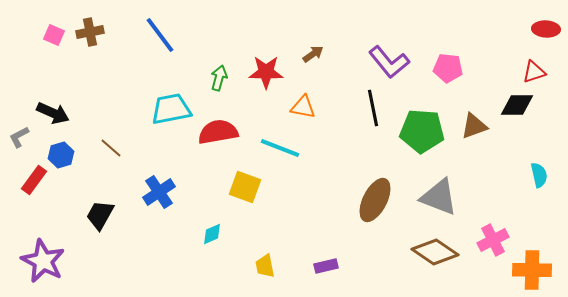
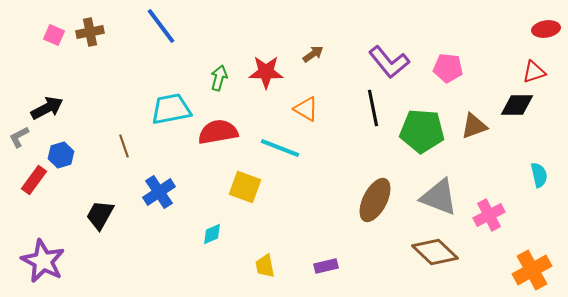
red ellipse: rotated 12 degrees counterclockwise
blue line: moved 1 px right, 9 px up
orange triangle: moved 3 px right, 2 px down; rotated 20 degrees clockwise
black arrow: moved 6 px left, 5 px up; rotated 52 degrees counterclockwise
brown line: moved 13 px right, 2 px up; rotated 30 degrees clockwise
pink cross: moved 4 px left, 25 px up
brown diamond: rotated 9 degrees clockwise
orange cross: rotated 30 degrees counterclockwise
